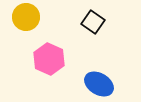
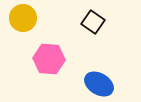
yellow circle: moved 3 px left, 1 px down
pink hexagon: rotated 20 degrees counterclockwise
